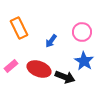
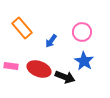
orange rectangle: moved 3 px right; rotated 15 degrees counterclockwise
pink rectangle: rotated 48 degrees clockwise
